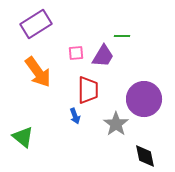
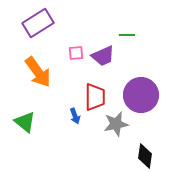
purple rectangle: moved 2 px right, 1 px up
green line: moved 5 px right, 1 px up
purple trapezoid: rotated 35 degrees clockwise
red trapezoid: moved 7 px right, 7 px down
purple circle: moved 3 px left, 4 px up
gray star: rotated 25 degrees clockwise
green triangle: moved 2 px right, 15 px up
black diamond: rotated 20 degrees clockwise
